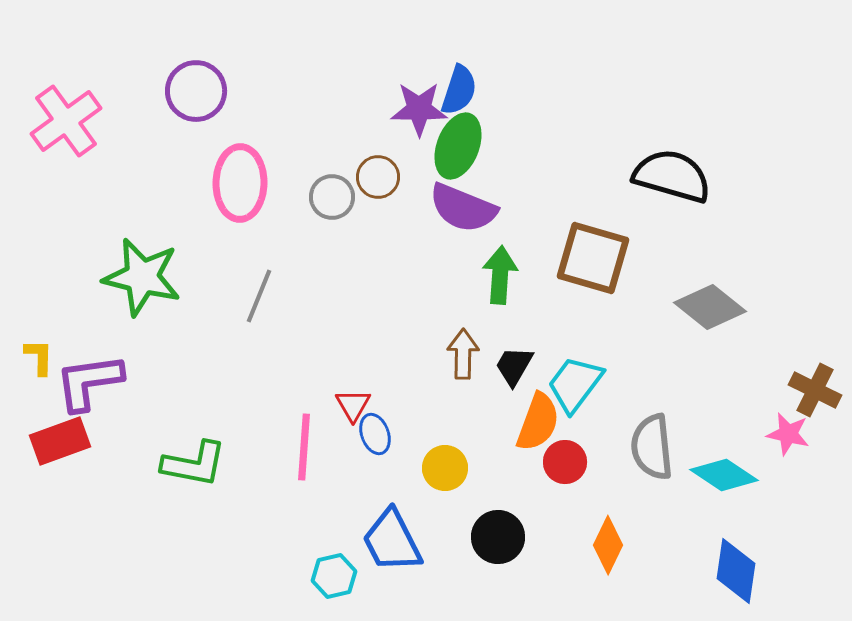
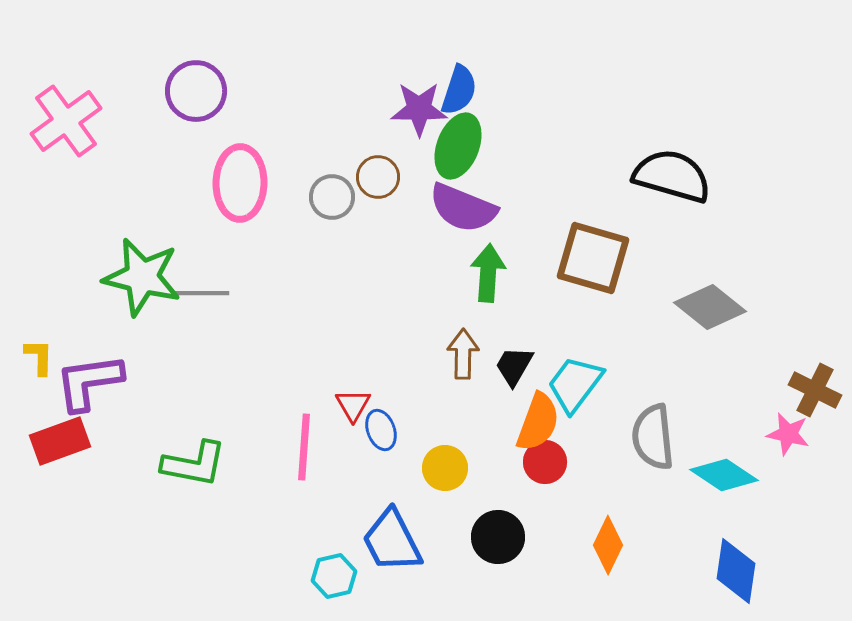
green arrow: moved 12 px left, 2 px up
gray line: moved 58 px left, 3 px up; rotated 68 degrees clockwise
blue ellipse: moved 6 px right, 4 px up
gray semicircle: moved 1 px right, 10 px up
red circle: moved 20 px left
